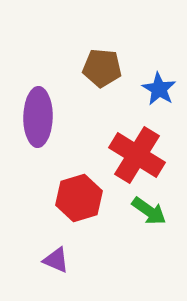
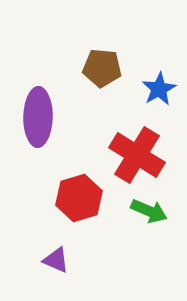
blue star: rotated 12 degrees clockwise
green arrow: rotated 12 degrees counterclockwise
